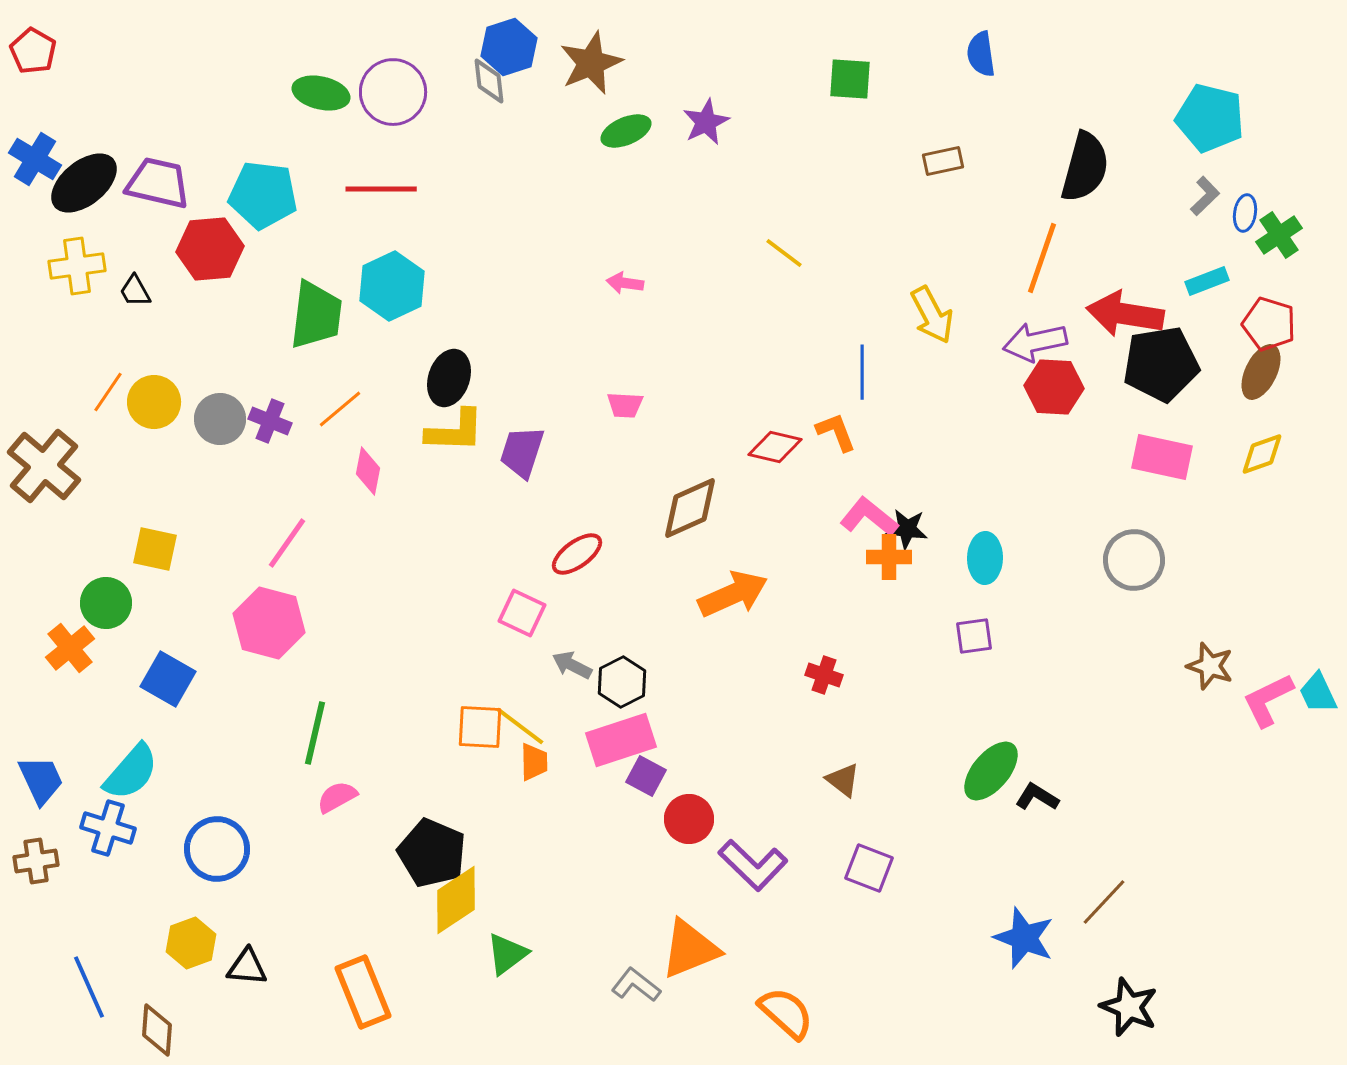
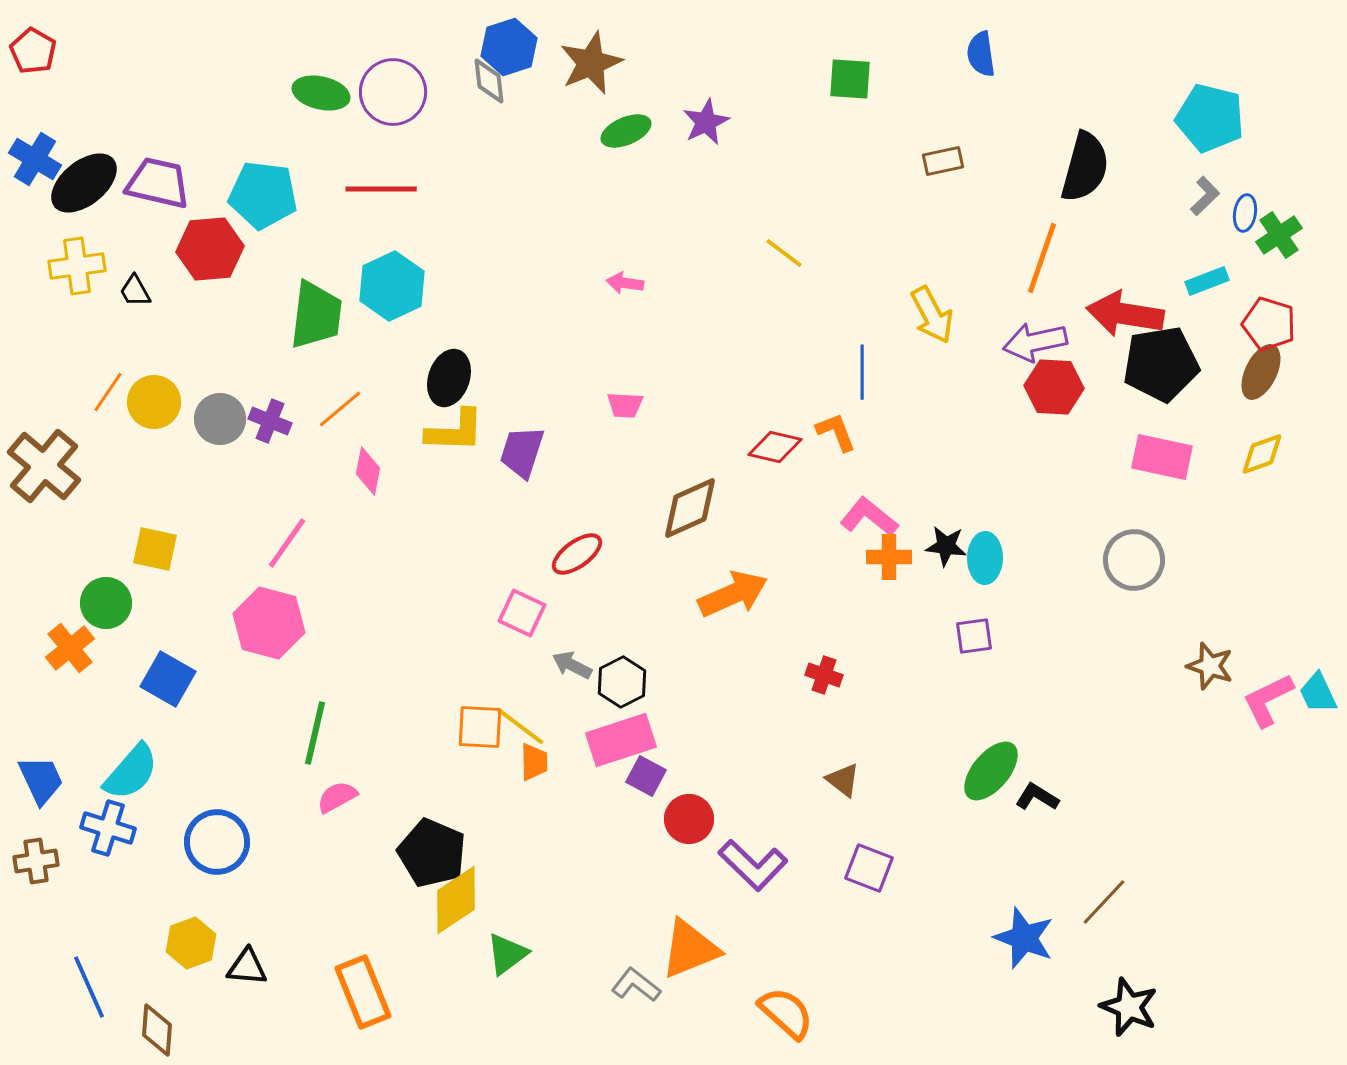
black star at (907, 529): moved 39 px right, 17 px down
blue circle at (217, 849): moved 7 px up
